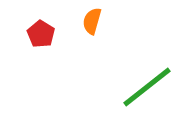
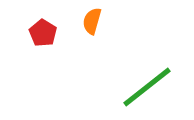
red pentagon: moved 2 px right, 1 px up
